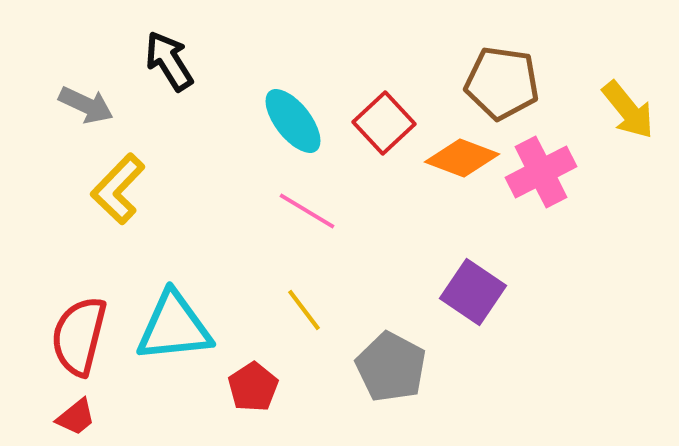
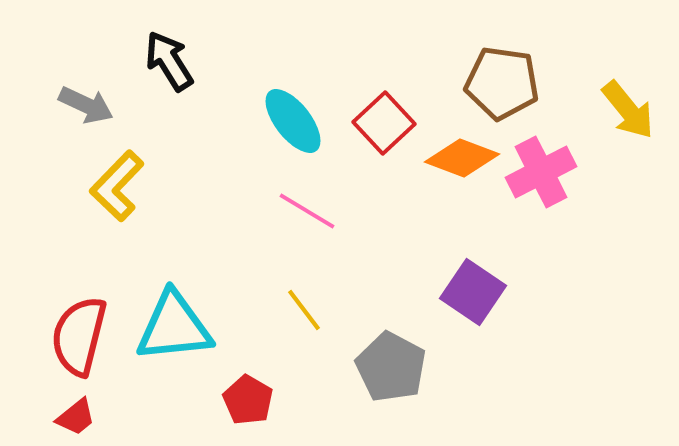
yellow L-shape: moved 1 px left, 3 px up
red pentagon: moved 5 px left, 13 px down; rotated 9 degrees counterclockwise
